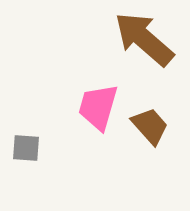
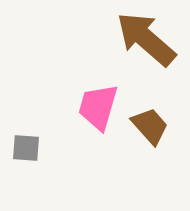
brown arrow: moved 2 px right
